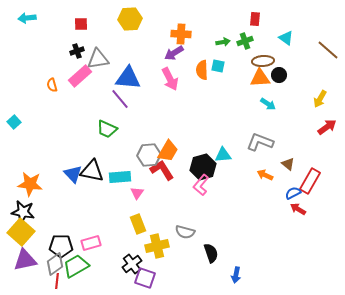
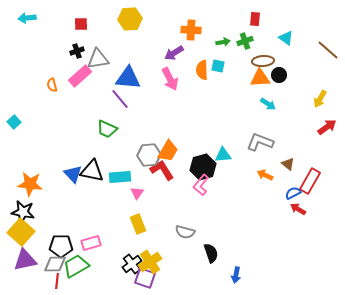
orange cross at (181, 34): moved 10 px right, 4 px up
yellow cross at (157, 246): moved 7 px left, 16 px down; rotated 20 degrees counterclockwise
gray diamond at (55, 264): rotated 35 degrees clockwise
